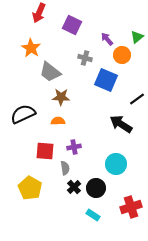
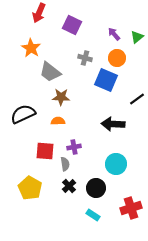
purple arrow: moved 7 px right, 5 px up
orange circle: moved 5 px left, 3 px down
black arrow: moved 8 px left; rotated 30 degrees counterclockwise
gray semicircle: moved 4 px up
black cross: moved 5 px left, 1 px up
red cross: moved 1 px down
